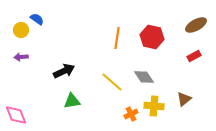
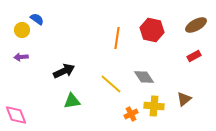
yellow circle: moved 1 px right
red hexagon: moved 7 px up
yellow line: moved 1 px left, 2 px down
